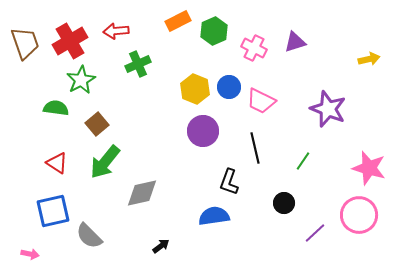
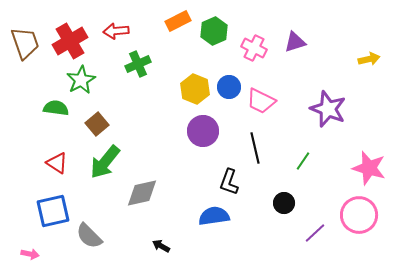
black arrow: rotated 114 degrees counterclockwise
